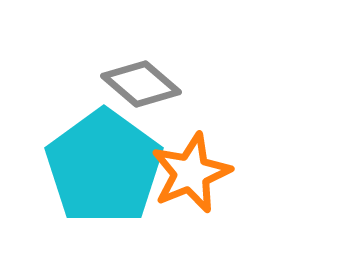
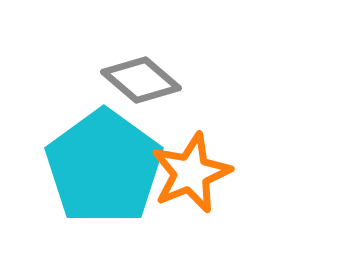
gray diamond: moved 4 px up
